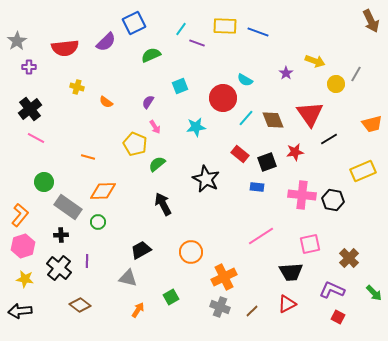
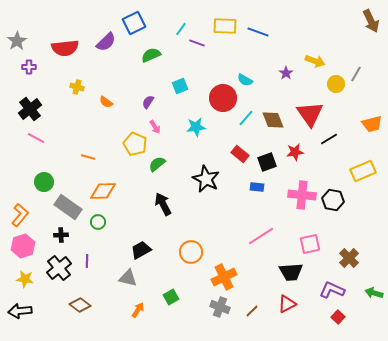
black cross at (59, 268): rotated 10 degrees clockwise
green arrow at (374, 293): rotated 150 degrees clockwise
red square at (338, 317): rotated 16 degrees clockwise
